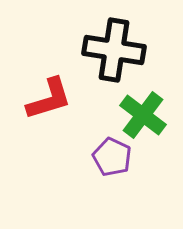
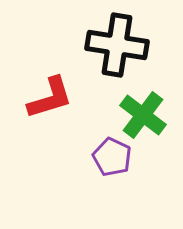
black cross: moved 3 px right, 5 px up
red L-shape: moved 1 px right, 1 px up
